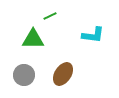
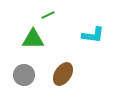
green line: moved 2 px left, 1 px up
